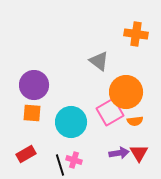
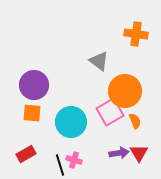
orange circle: moved 1 px left, 1 px up
orange semicircle: rotated 105 degrees counterclockwise
